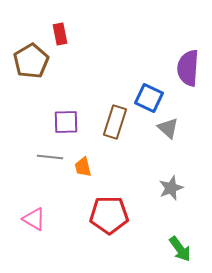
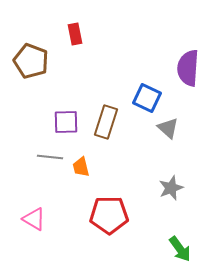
red rectangle: moved 15 px right
brown pentagon: rotated 20 degrees counterclockwise
blue square: moved 2 px left
brown rectangle: moved 9 px left
orange trapezoid: moved 2 px left
